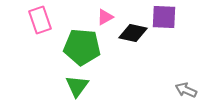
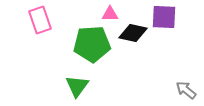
pink triangle: moved 5 px right, 3 px up; rotated 30 degrees clockwise
green pentagon: moved 10 px right, 3 px up; rotated 9 degrees counterclockwise
gray arrow: rotated 15 degrees clockwise
